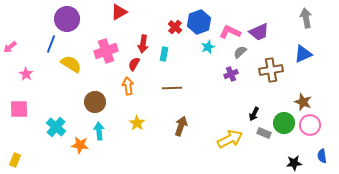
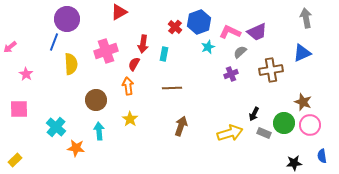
purple trapezoid: moved 2 px left
blue line: moved 3 px right, 2 px up
blue triangle: moved 1 px left, 1 px up
yellow semicircle: rotated 55 degrees clockwise
brown circle: moved 1 px right, 2 px up
yellow star: moved 7 px left, 4 px up
yellow arrow: moved 6 px up; rotated 10 degrees clockwise
orange star: moved 4 px left, 3 px down
yellow rectangle: rotated 24 degrees clockwise
